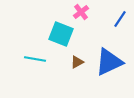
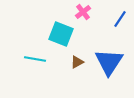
pink cross: moved 2 px right
blue triangle: rotated 32 degrees counterclockwise
